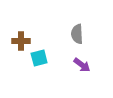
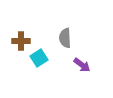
gray semicircle: moved 12 px left, 4 px down
cyan square: rotated 18 degrees counterclockwise
